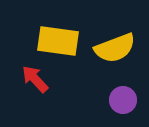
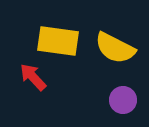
yellow semicircle: rotated 48 degrees clockwise
red arrow: moved 2 px left, 2 px up
